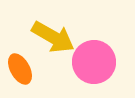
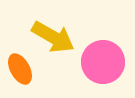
pink circle: moved 9 px right
